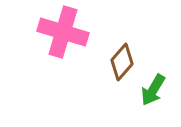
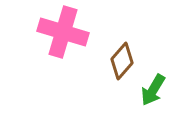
brown diamond: moved 1 px up
